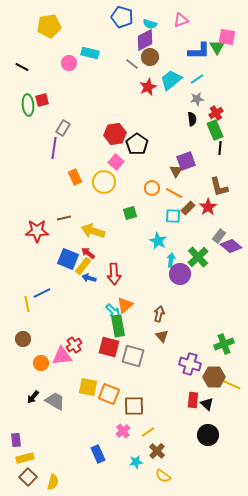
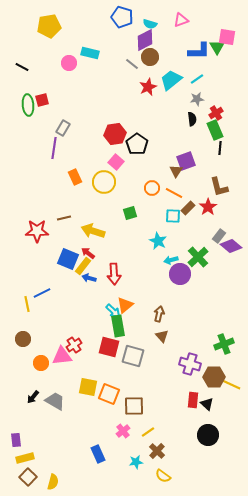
cyan arrow at (171, 260): rotated 112 degrees counterclockwise
